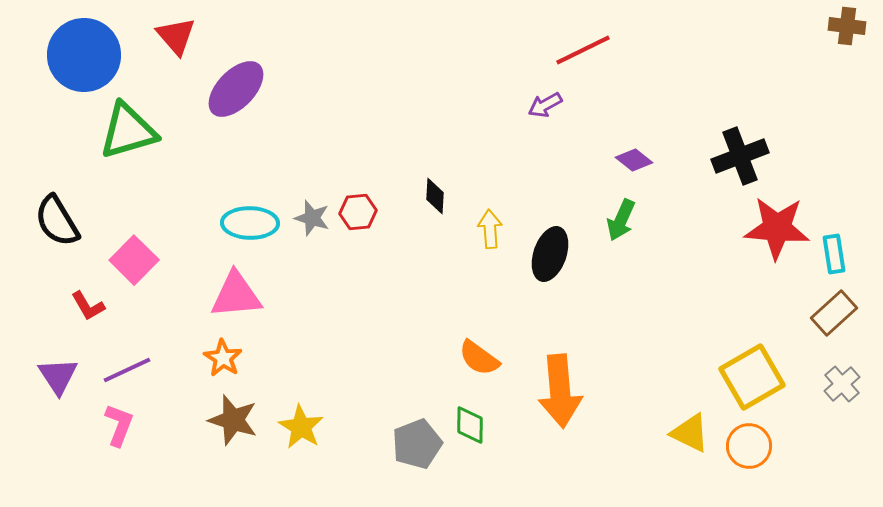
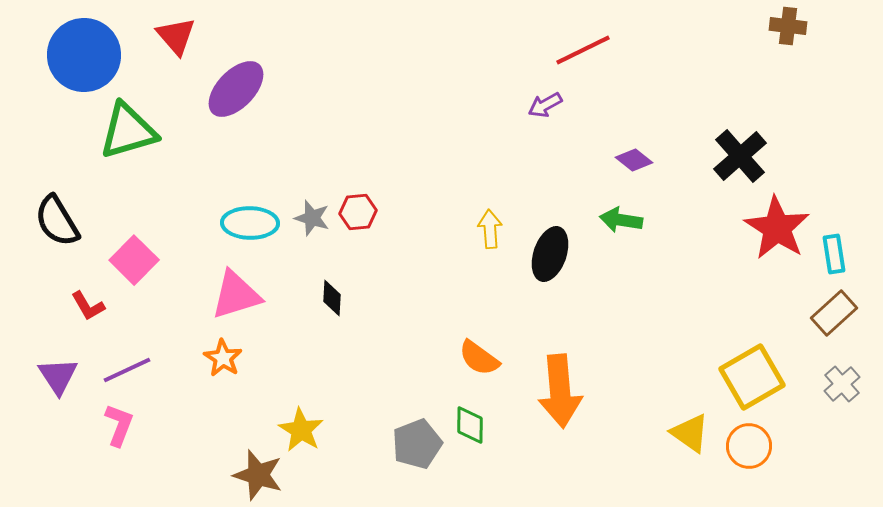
brown cross: moved 59 px left
black cross: rotated 20 degrees counterclockwise
black diamond: moved 103 px left, 102 px down
green arrow: rotated 75 degrees clockwise
red star: rotated 28 degrees clockwise
pink triangle: rotated 12 degrees counterclockwise
brown star: moved 25 px right, 55 px down
yellow star: moved 3 px down
yellow triangle: rotated 9 degrees clockwise
